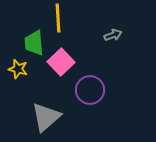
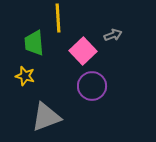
pink square: moved 22 px right, 11 px up
yellow star: moved 7 px right, 7 px down
purple circle: moved 2 px right, 4 px up
gray triangle: rotated 20 degrees clockwise
